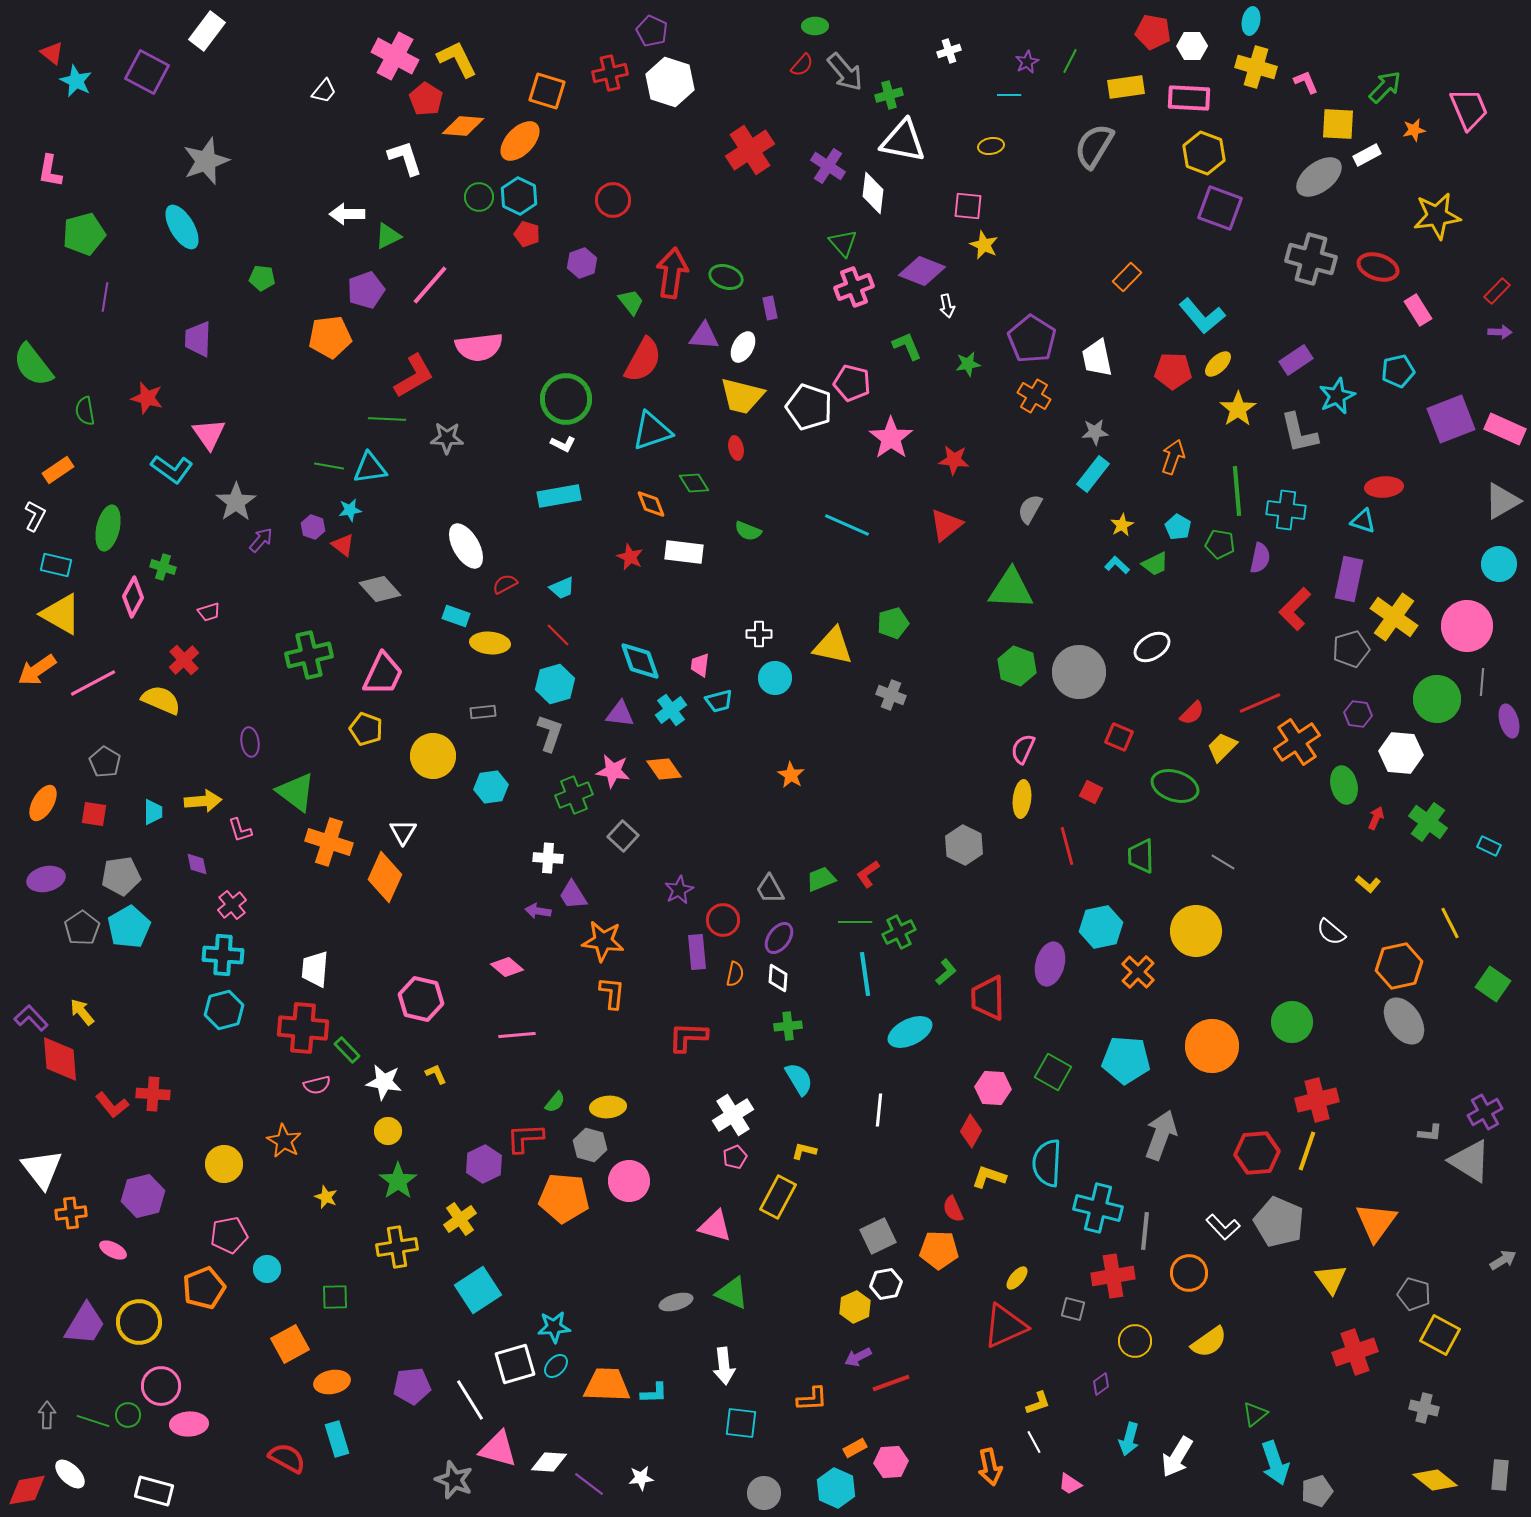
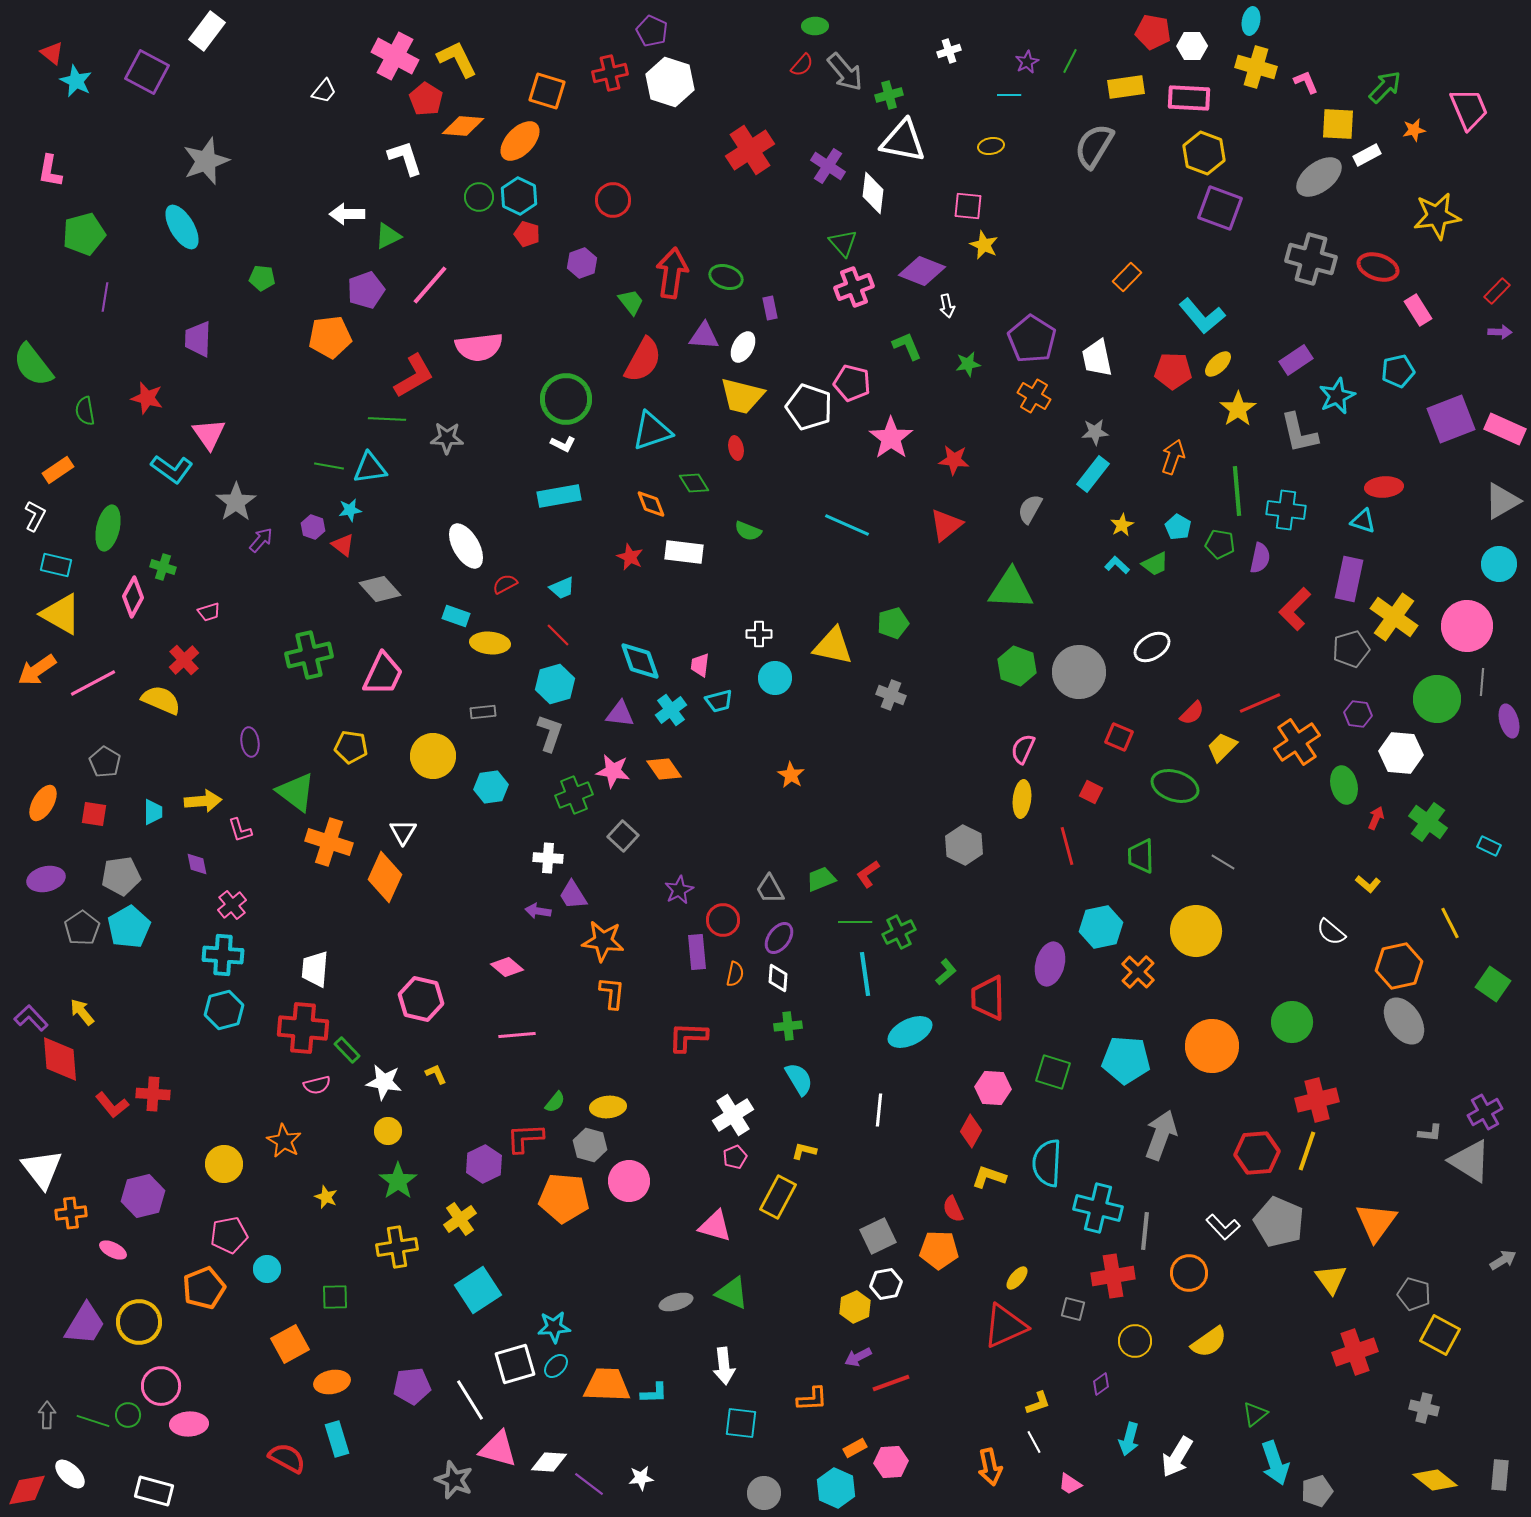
yellow pentagon at (366, 729): moved 15 px left, 18 px down; rotated 12 degrees counterclockwise
green square at (1053, 1072): rotated 12 degrees counterclockwise
